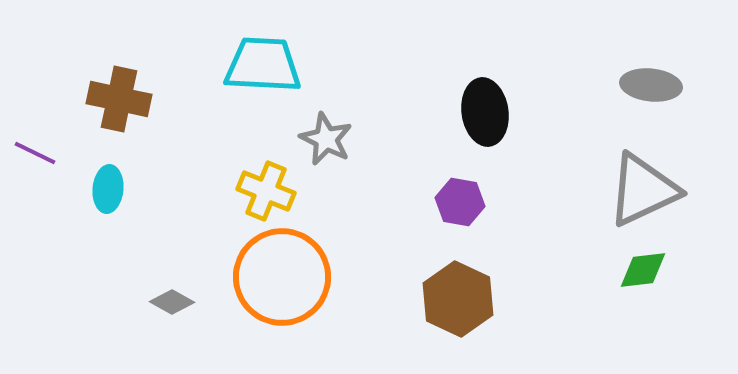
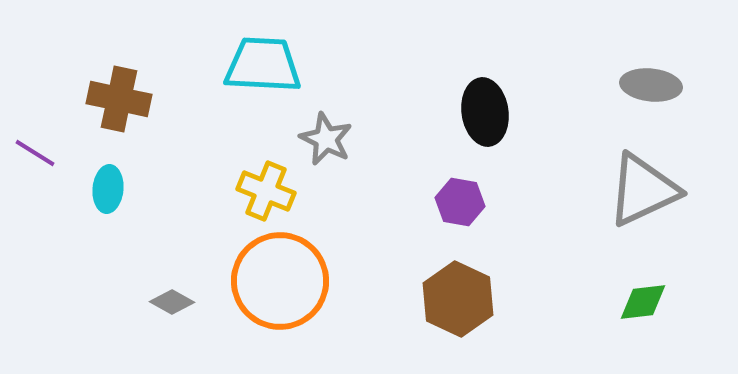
purple line: rotated 6 degrees clockwise
green diamond: moved 32 px down
orange circle: moved 2 px left, 4 px down
